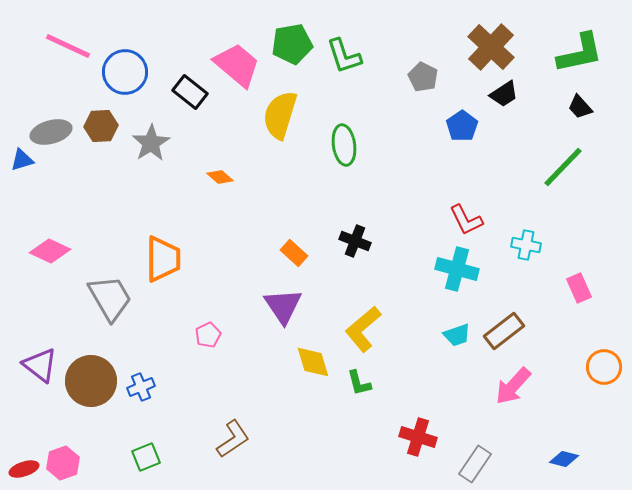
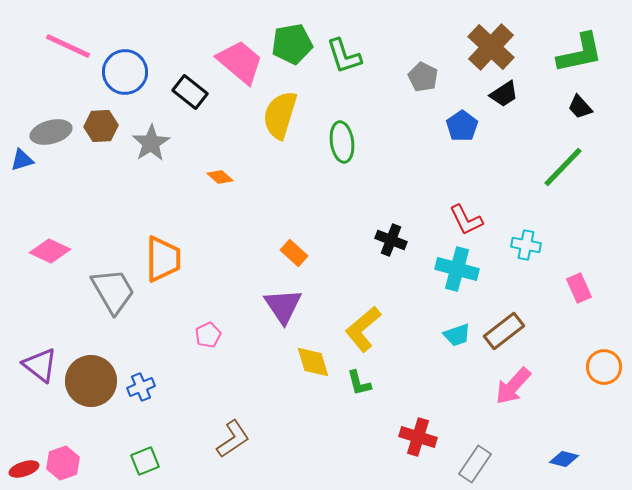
pink trapezoid at (237, 65): moved 3 px right, 3 px up
green ellipse at (344, 145): moved 2 px left, 3 px up
black cross at (355, 241): moved 36 px right, 1 px up
gray trapezoid at (110, 298): moved 3 px right, 7 px up
green square at (146, 457): moved 1 px left, 4 px down
